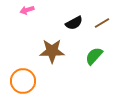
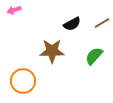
pink arrow: moved 13 px left
black semicircle: moved 2 px left, 1 px down
